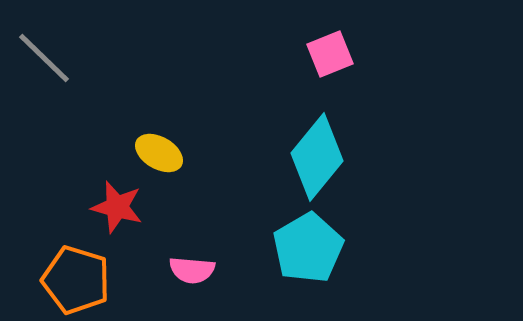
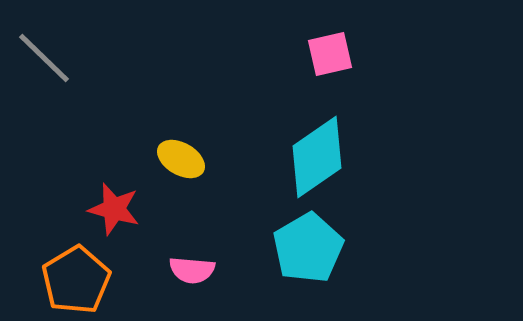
pink square: rotated 9 degrees clockwise
yellow ellipse: moved 22 px right, 6 px down
cyan diamond: rotated 16 degrees clockwise
red star: moved 3 px left, 2 px down
orange pentagon: rotated 24 degrees clockwise
